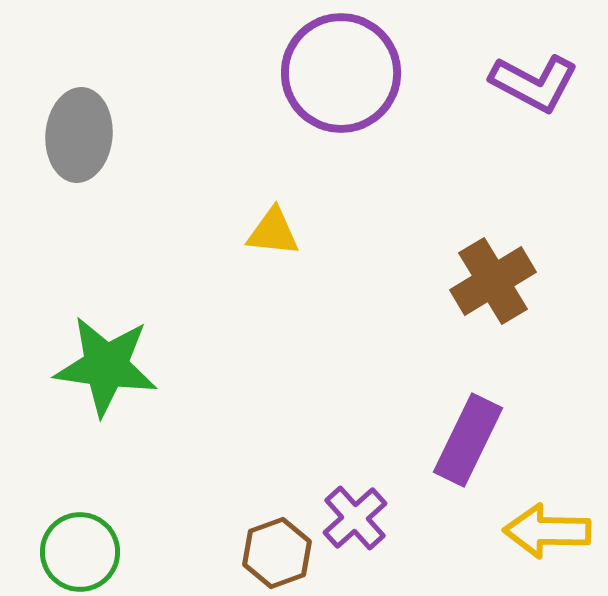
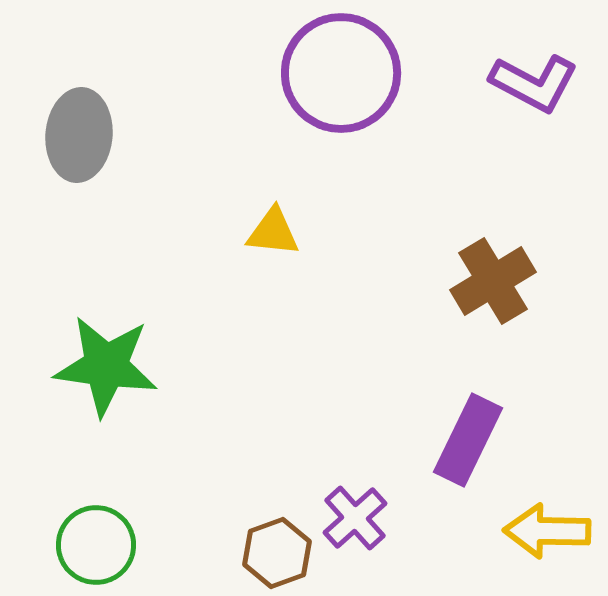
green circle: moved 16 px right, 7 px up
